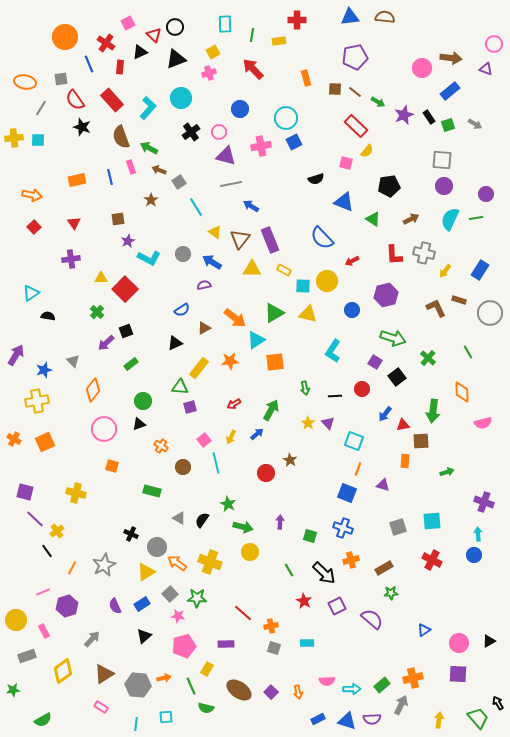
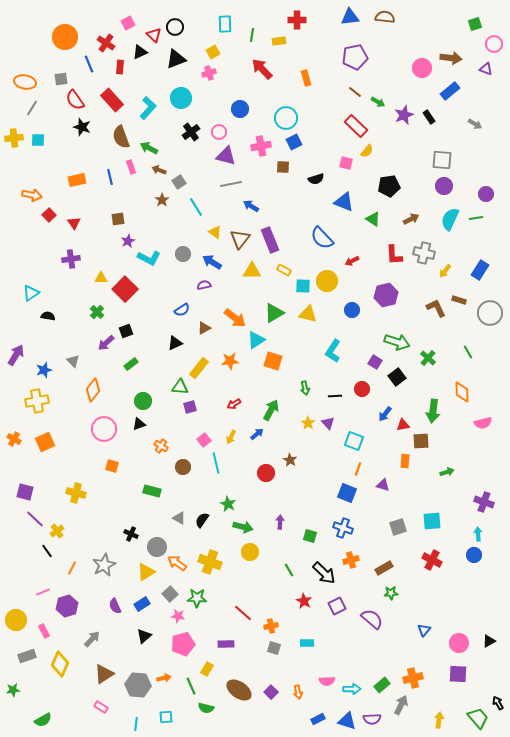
red arrow at (253, 69): moved 9 px right
brown square at (335, 89): moved 52 px left, 78 px down
gray line at (41, 108): moved 9 px left
green square at (448, 125): moved 27 px right, 101 px up
brown star at (151, 200): moved 11 px right
red square at (34, 227): moved 15 px right, 12 px up
yellow triangle at (252, 269): moved 2 px down
green arrow at (393, 338): moved 4 px right, 4 px down
orange square at (275, 362): moved 2 px left, 1 px up; rotated 24 degrees clockwise
blue triangle at (424, 630): rotated 16 degrees counterclockwise
pink pentagon at (184, 646): moved 1 px left, 2 px up
yellow diamond at (63, 671): moved 3 px left, 7 px up; rotated 30 degrees counterclockwise
